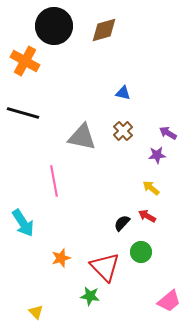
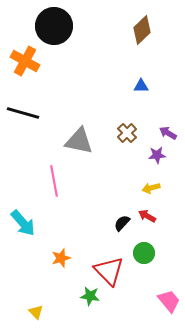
brown diamond: moved 38 px right; rotated 28 degrees counterclockwise
blue triangle: moved 18 px right, 7 px up; rotated 14 degrees counterclockwise
brown cross: moved 4 px right, 2 px down
gray triangle: moved 3 px left, 4 px down
yellow arrow: rotated 54 degrees counterclockwise
cyan arrow: rotated 8 degrees counterclockwise
green circle: moved 3 px right, 1 px down
red triangle: moved 4 px right, 4 px down
pink trapezoid: rotated 90 degrees counterclockwise
